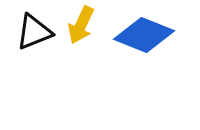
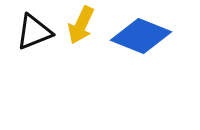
blue diamond: moved 3 px left, 1 px down
